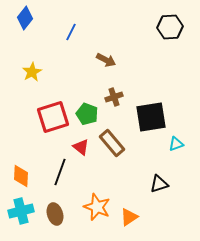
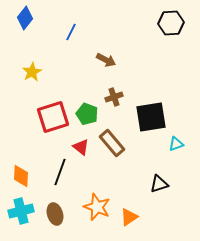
black hexagon: moved 1 px right, 4 px up
